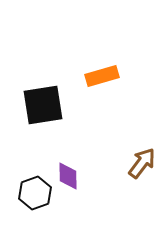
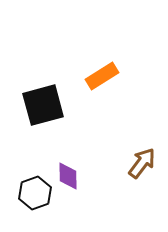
orange rectangle: rotated 16 degrees counterclockwise
black square: rotated 6 degrees counterclockwise
